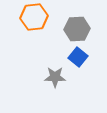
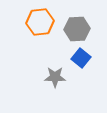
orange hexagon: moved 6 px right, 5 px down
blue square: moved 3 px right, 1 px down
